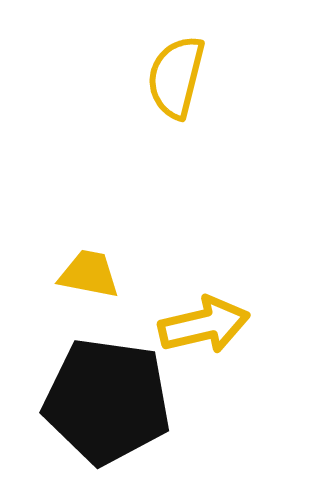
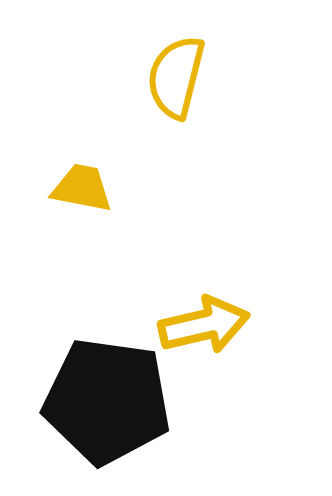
yellow trapezoid: moved 7 px left, 86 px up
